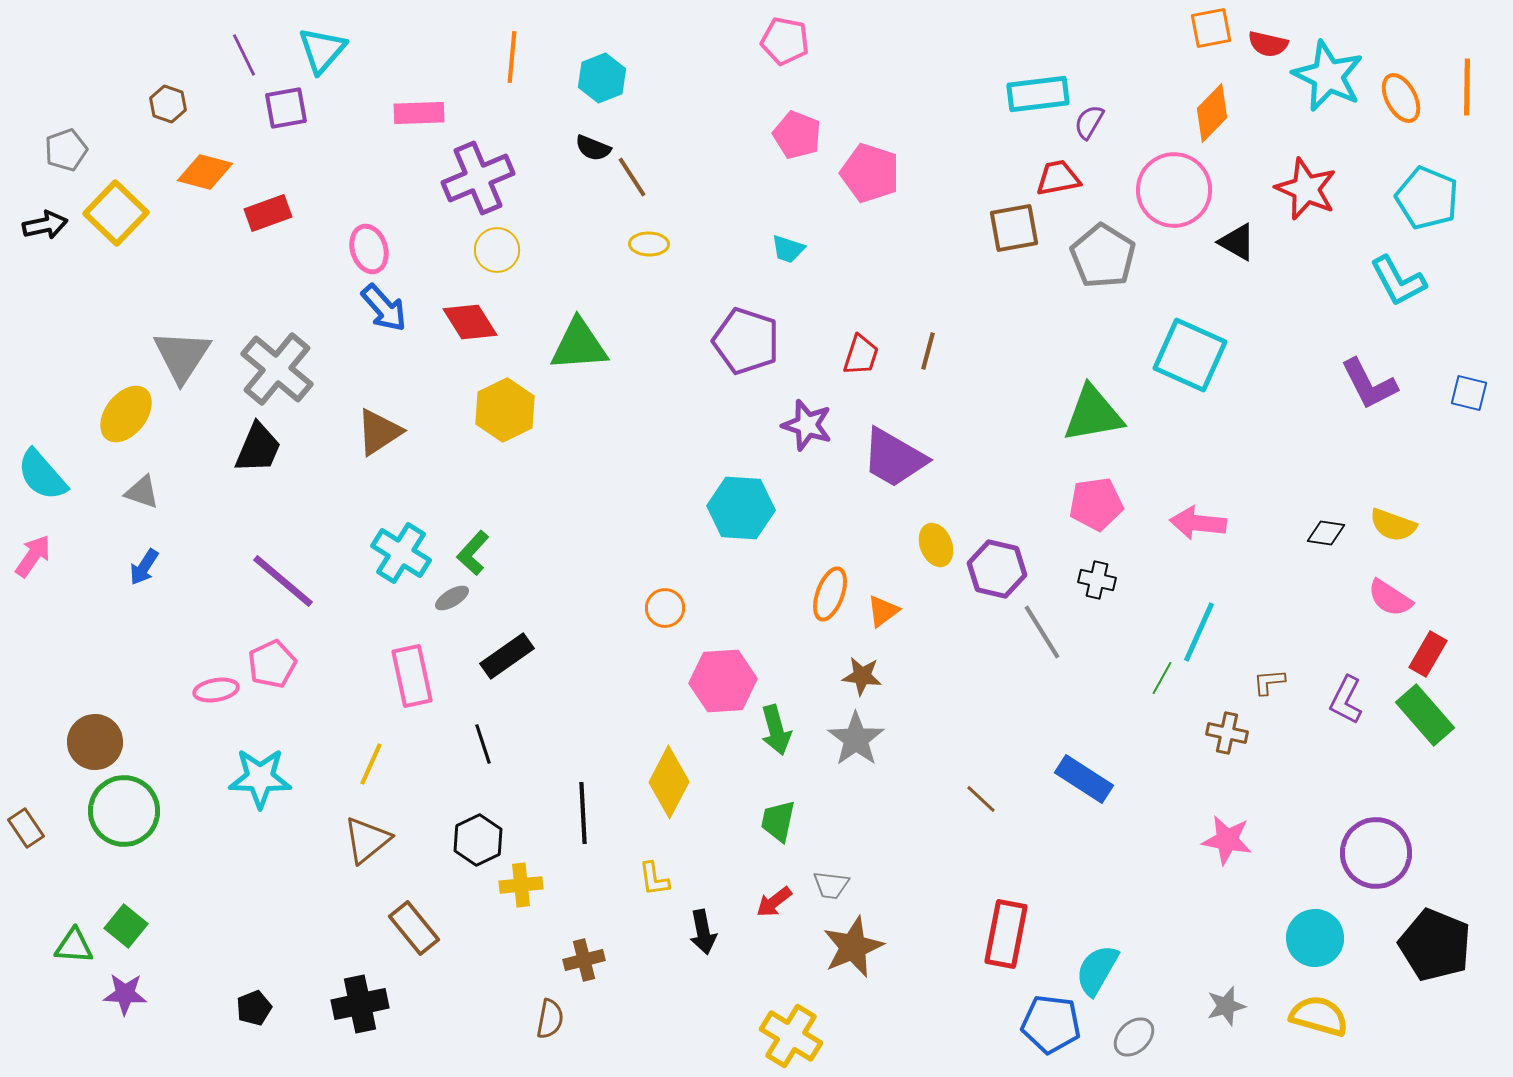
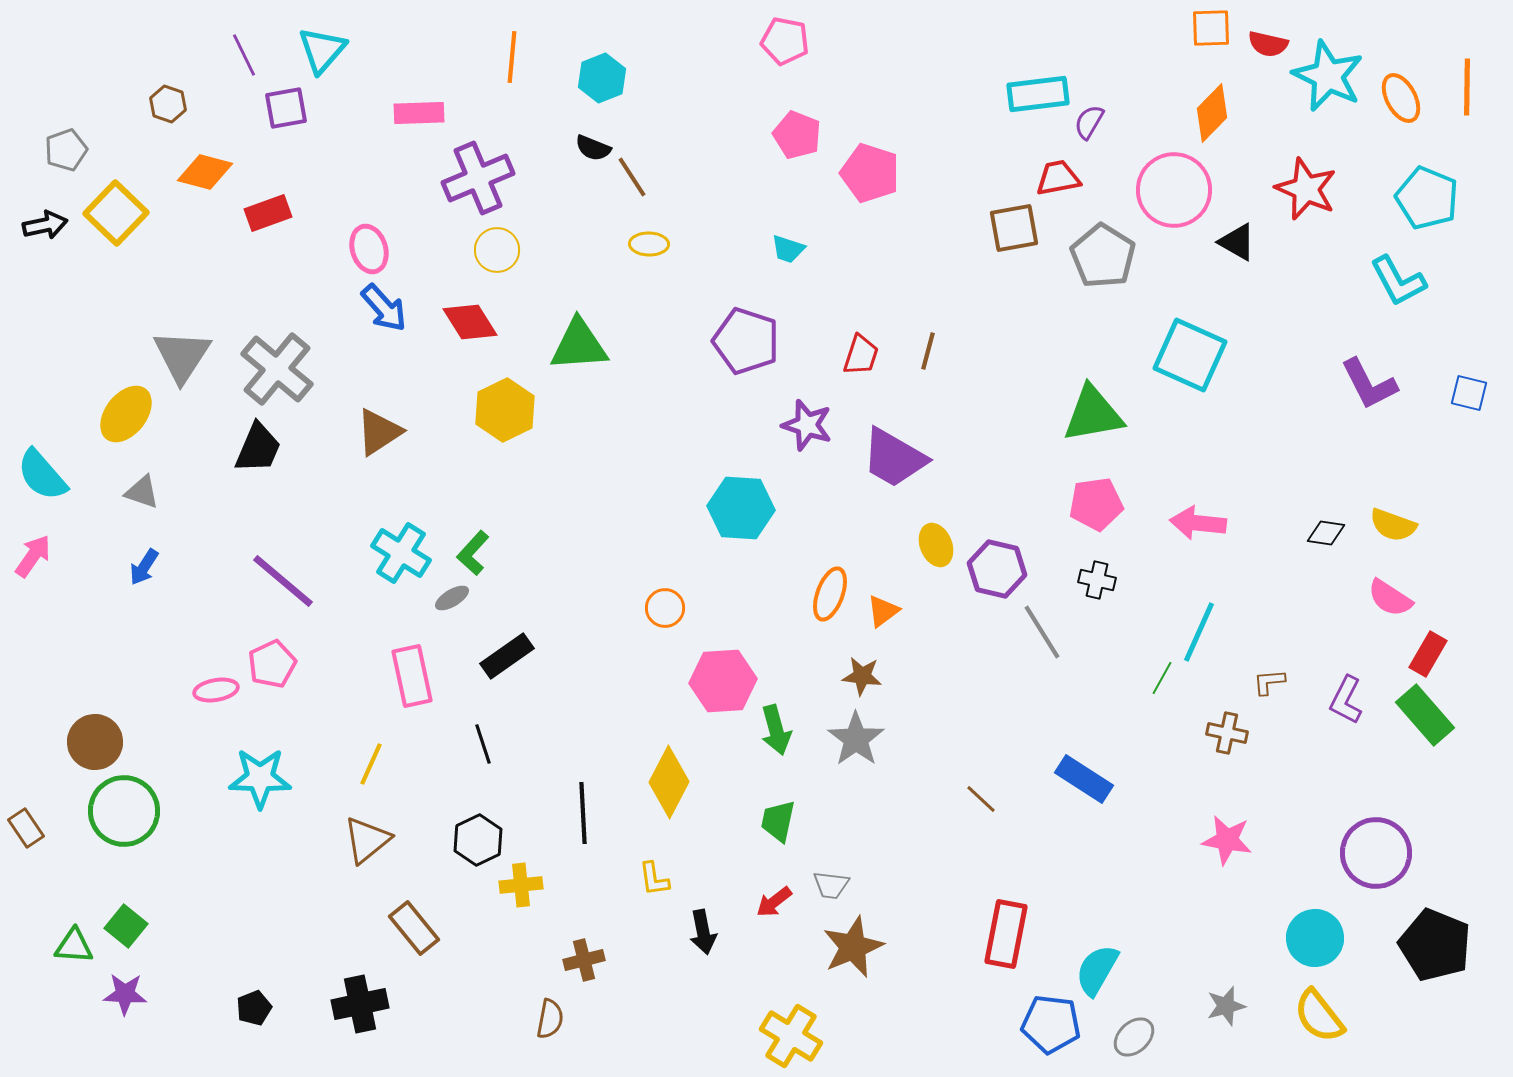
orange square at (1211, 28): rotated 9 degrees clockwise
yellow semicircle at (1319, 1016): rotated 144 degrees counterclockwise
